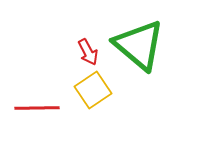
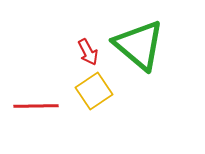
yellow square: moved 1 px right, 1 px down
red line: moved 1 px left, 2 px up
